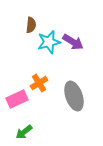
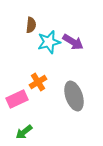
orange cross: moved 1 px left, 1 px up
